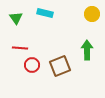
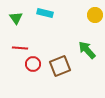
yellow circle: moved 3 px right, 1 px down
green arrow: rotated 42 degrees counterclockwise
red circle: moved 1 px right, 1 px up
